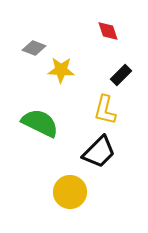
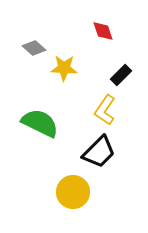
red diamond: moved 5 px left
gray diamond: rotated 20 degrees clockwise
yellow star: moved 3 px right, 2 px up
yellow L-shape: rotated 20 degrees clockwise
yellow circle: moved 3 px right
